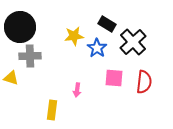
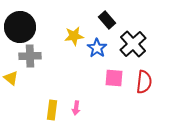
black rectangle: moved 4 px up; rotated 18 degrees clockwise
black cross: moved 2 px down
yellow triangle: rotated 21 degrees clockwise
pink arrow: moved 1 px left, 18 px down
